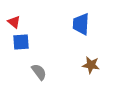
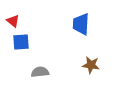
red triangle: moved 1 px left, 1 px up
gray semicircle: moved 1 px right; rotated 60 degrees counterclockwise
